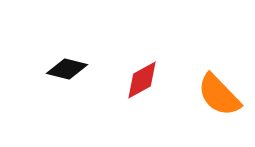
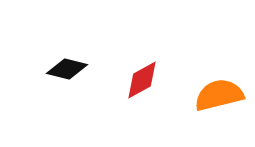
orange semicircle: rotated 120 degrees clockwise
